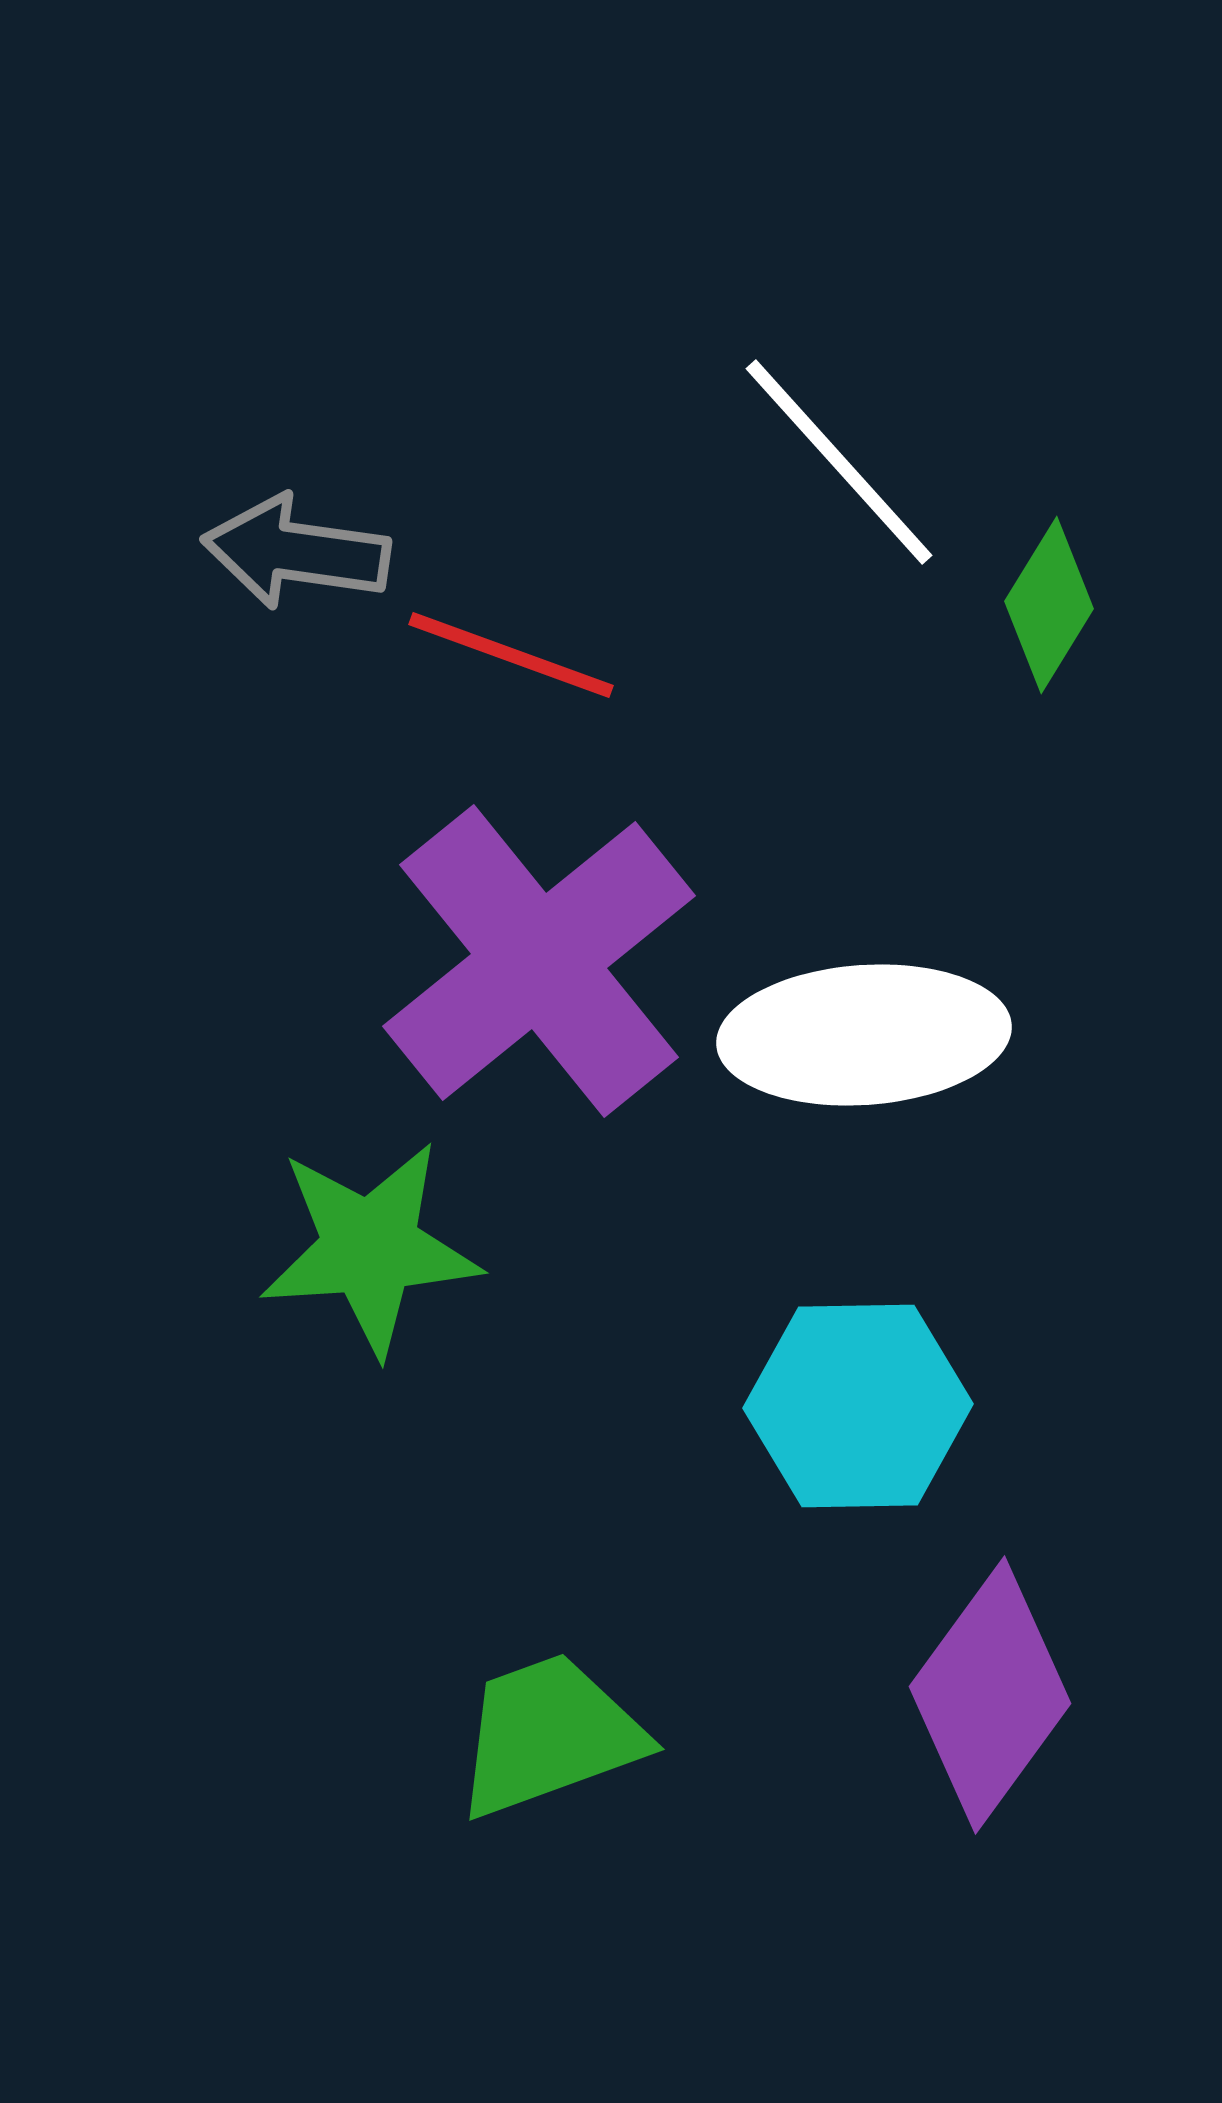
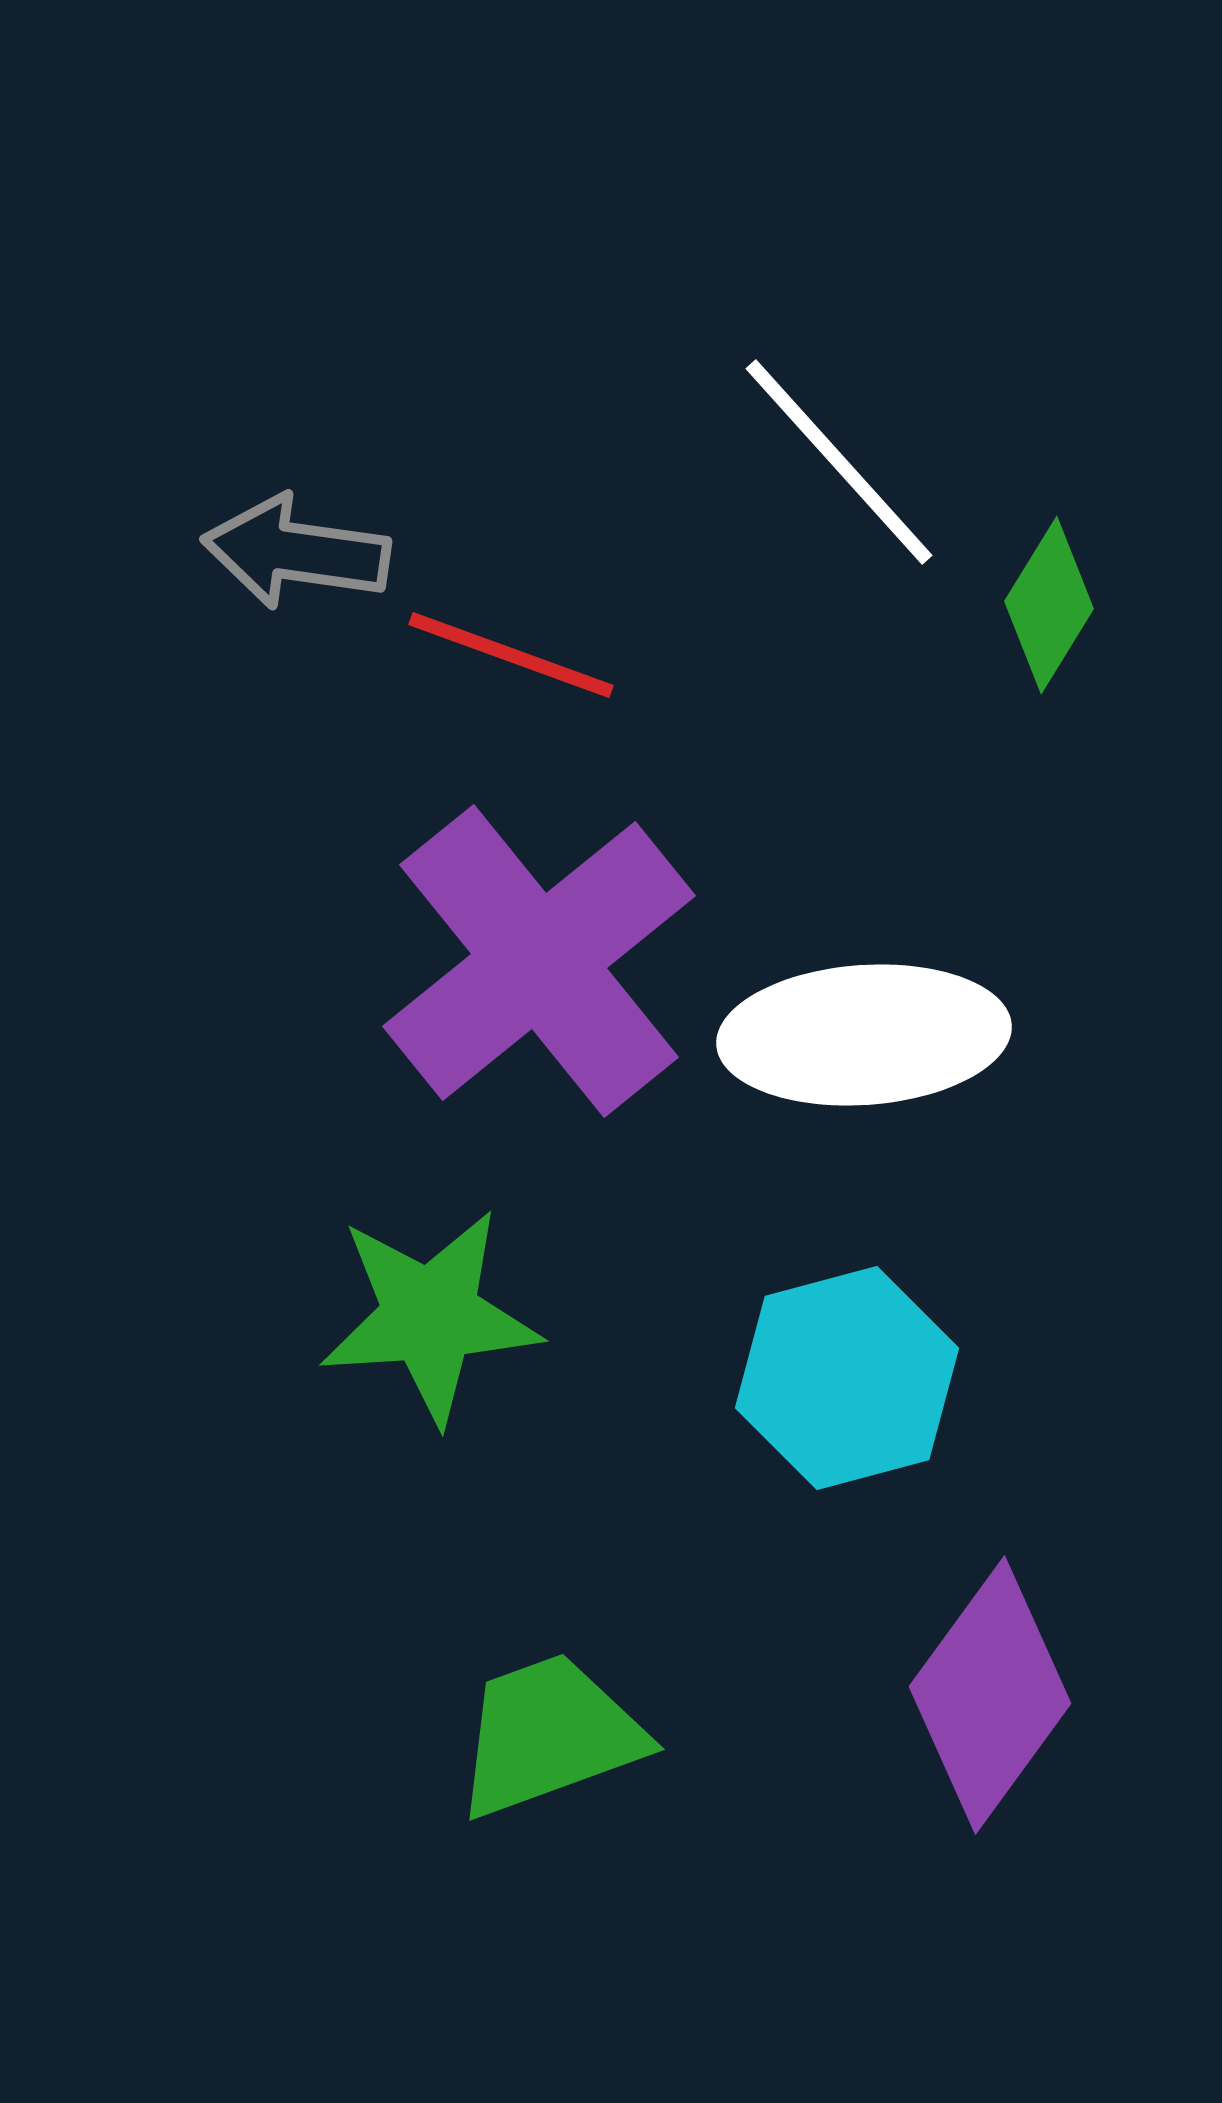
green star: moved 60 px right, 68 px down
cyan hexagon: moved 11 px left, 28 px up; rotated 14 degrees counterclockwise
